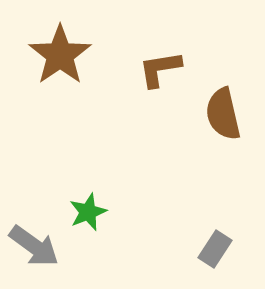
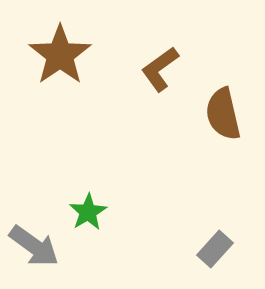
brown L-shape: rotated 27 degrees counterclockwise
green star: rotated 9 degrees counterclockwise
gray rectangle: rotated 9 degrees clockwise
